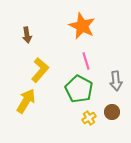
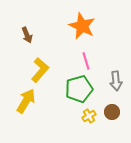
brown arrow: rotated 14 degrees counterclockwise
green pentagon: rotated 28 degrees clockwise
yellow cross: moved 2 px up
